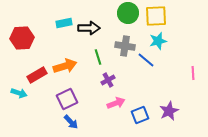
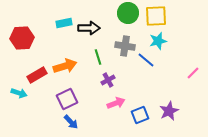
pink line: rotated 48 degrees clockwise
